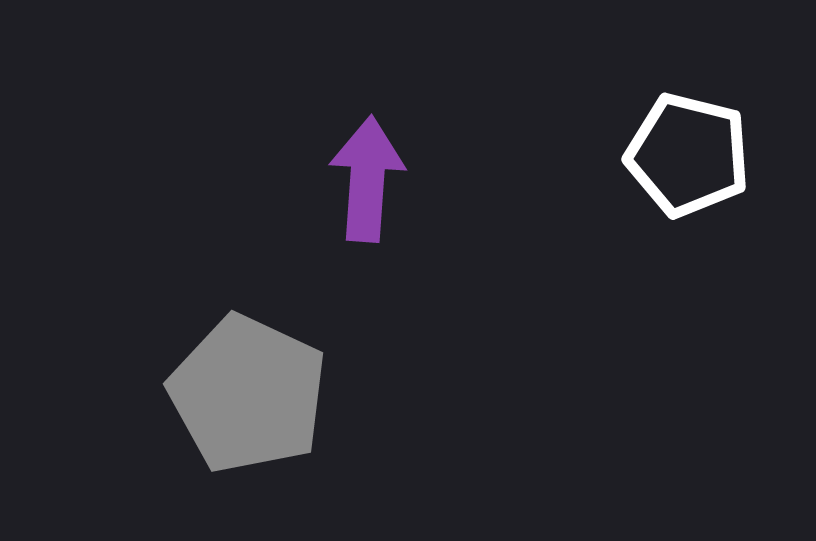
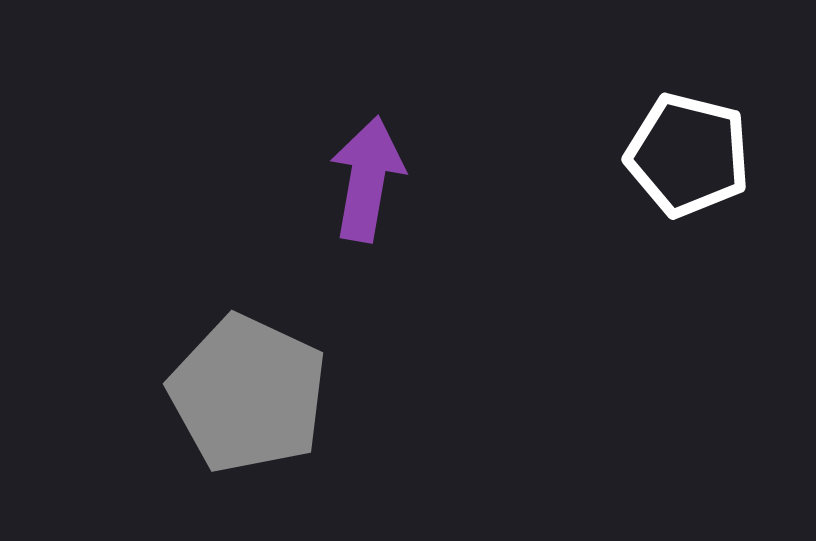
purple arrow: rotated 6 degrees clockwise
